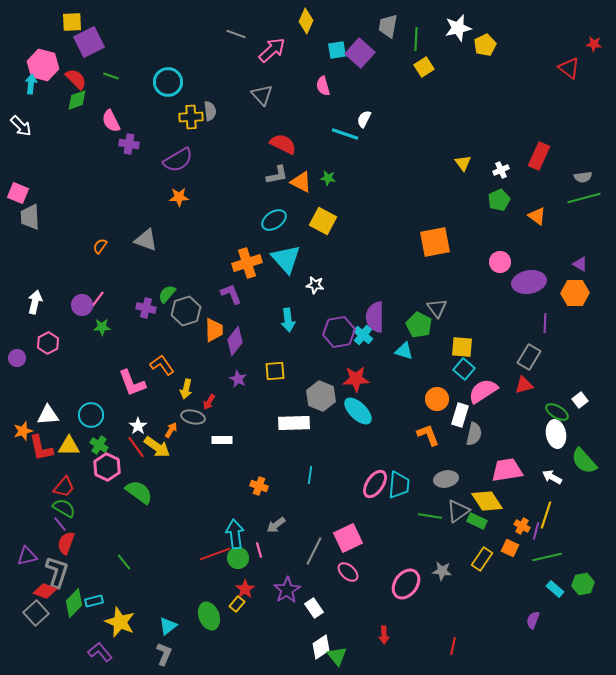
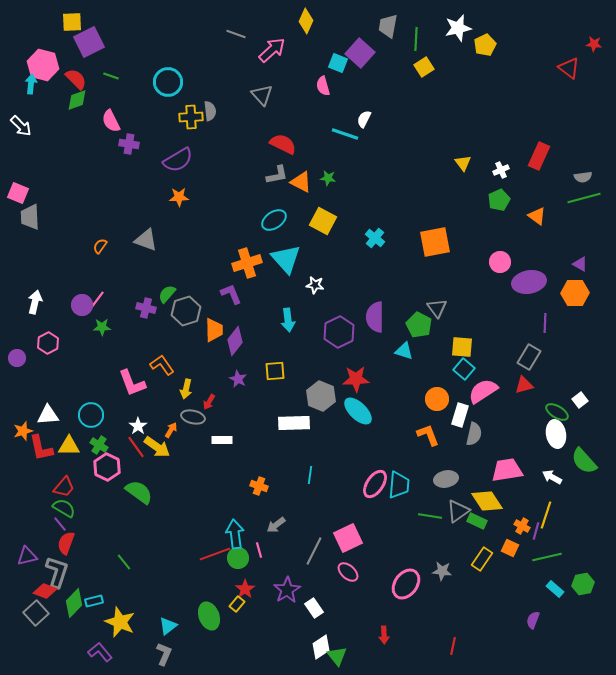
cyan square at (337, 50): moved 1 px right, 13 px down; rotated 30 degrees clockwise
purple hexagon at (339, 332): rotated 16 degrees counterclockwise
cyan cross at (363, 335): moved 12 px right, 97 px up
